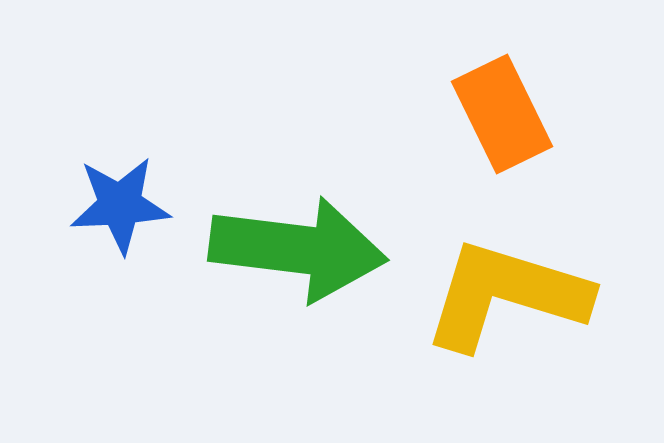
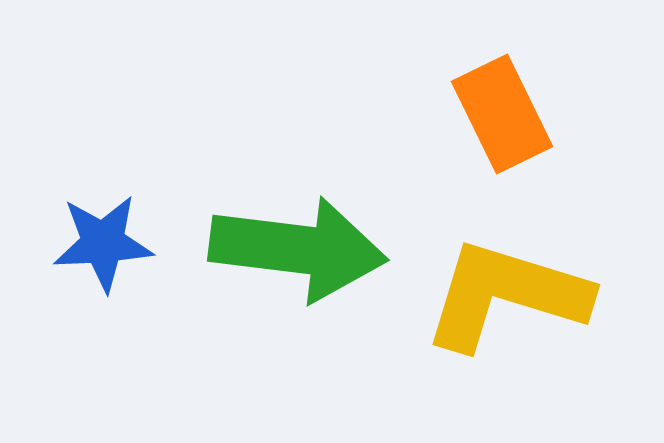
blue star: moved 17 px left, 38 px down
